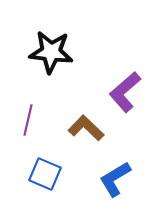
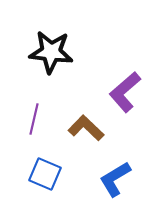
purple line: moved 6 px right, 1 px up
